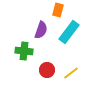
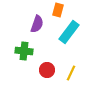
purple semicircle: moved 4 px left, 6 px up
yellow line: rotated 28 degrees counterclockwise
